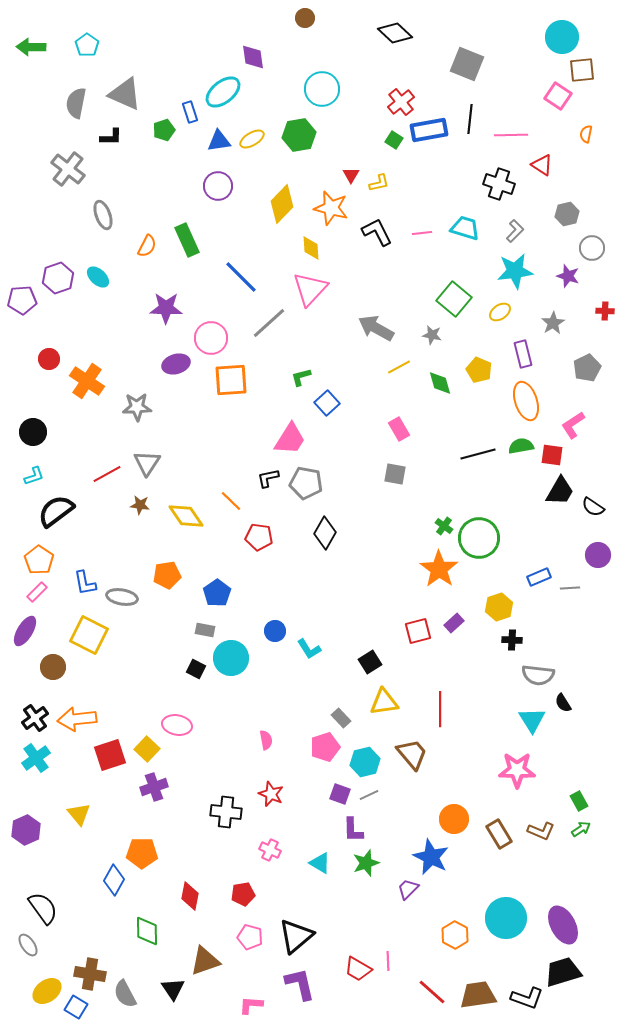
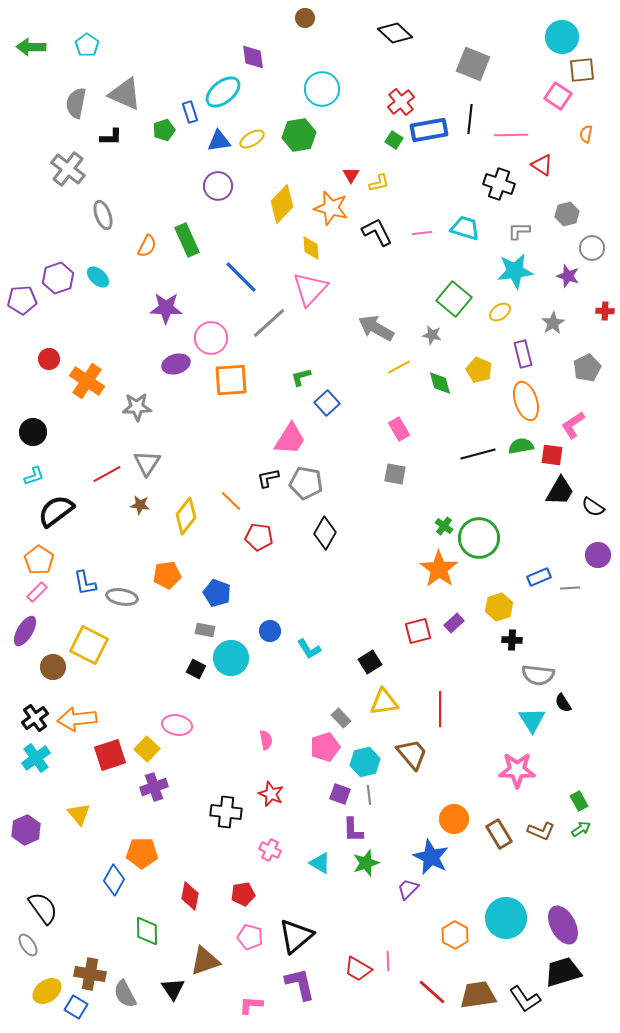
gray square at (467, 64): moved 6 px right
gray L-shape at (515, 231): moved 4 px right; rotated 135 degrees counterclockwise
yellow diamond at (186, 516): rotated 72 degrees clockwise
blue pentagon at (217, 593): rotated 16 degrees counterclockwise
blue circle at (275, 631): moved 5 px left
yellow square at (89, 635): moved 10 px down
gray line at (369, 795): rotated 72 degrees counterclockwise
black L-shape at (527, 998): moved 2 px left, 1 px down; rotated 36 degrees clockwise
